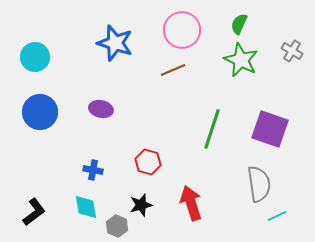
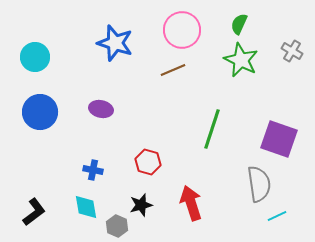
purple square: moved 9 px right, 10 px down
